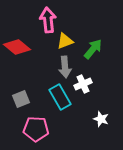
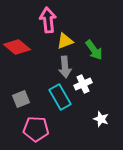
green arrow: moved 1 px right, 1 px down; rotated 105 degrees clockwise
